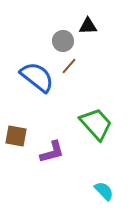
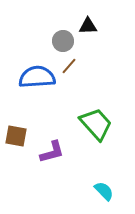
blue semicircle: rotated 42 degrees counterclockwise
